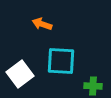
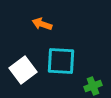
white square: moved 3 px right, 4 px up
green cross: rotated 24 degrees counterclockwise
